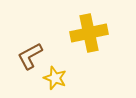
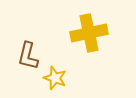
brown L-shape: moved 2 px left; rotated 48 degrees counterclockwise
